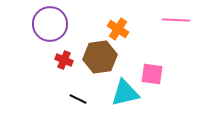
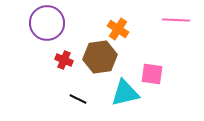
purple circle: moved 3 px left, 1 px up
